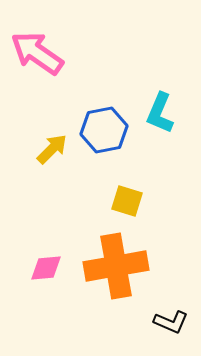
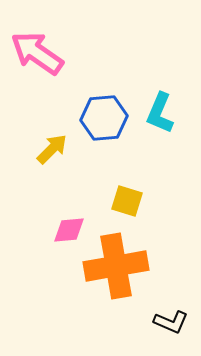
blue hexagon: moved 12 px up; rotated 6 degrees clockwise
pink diamond: moved 23 px right, 38 px up
